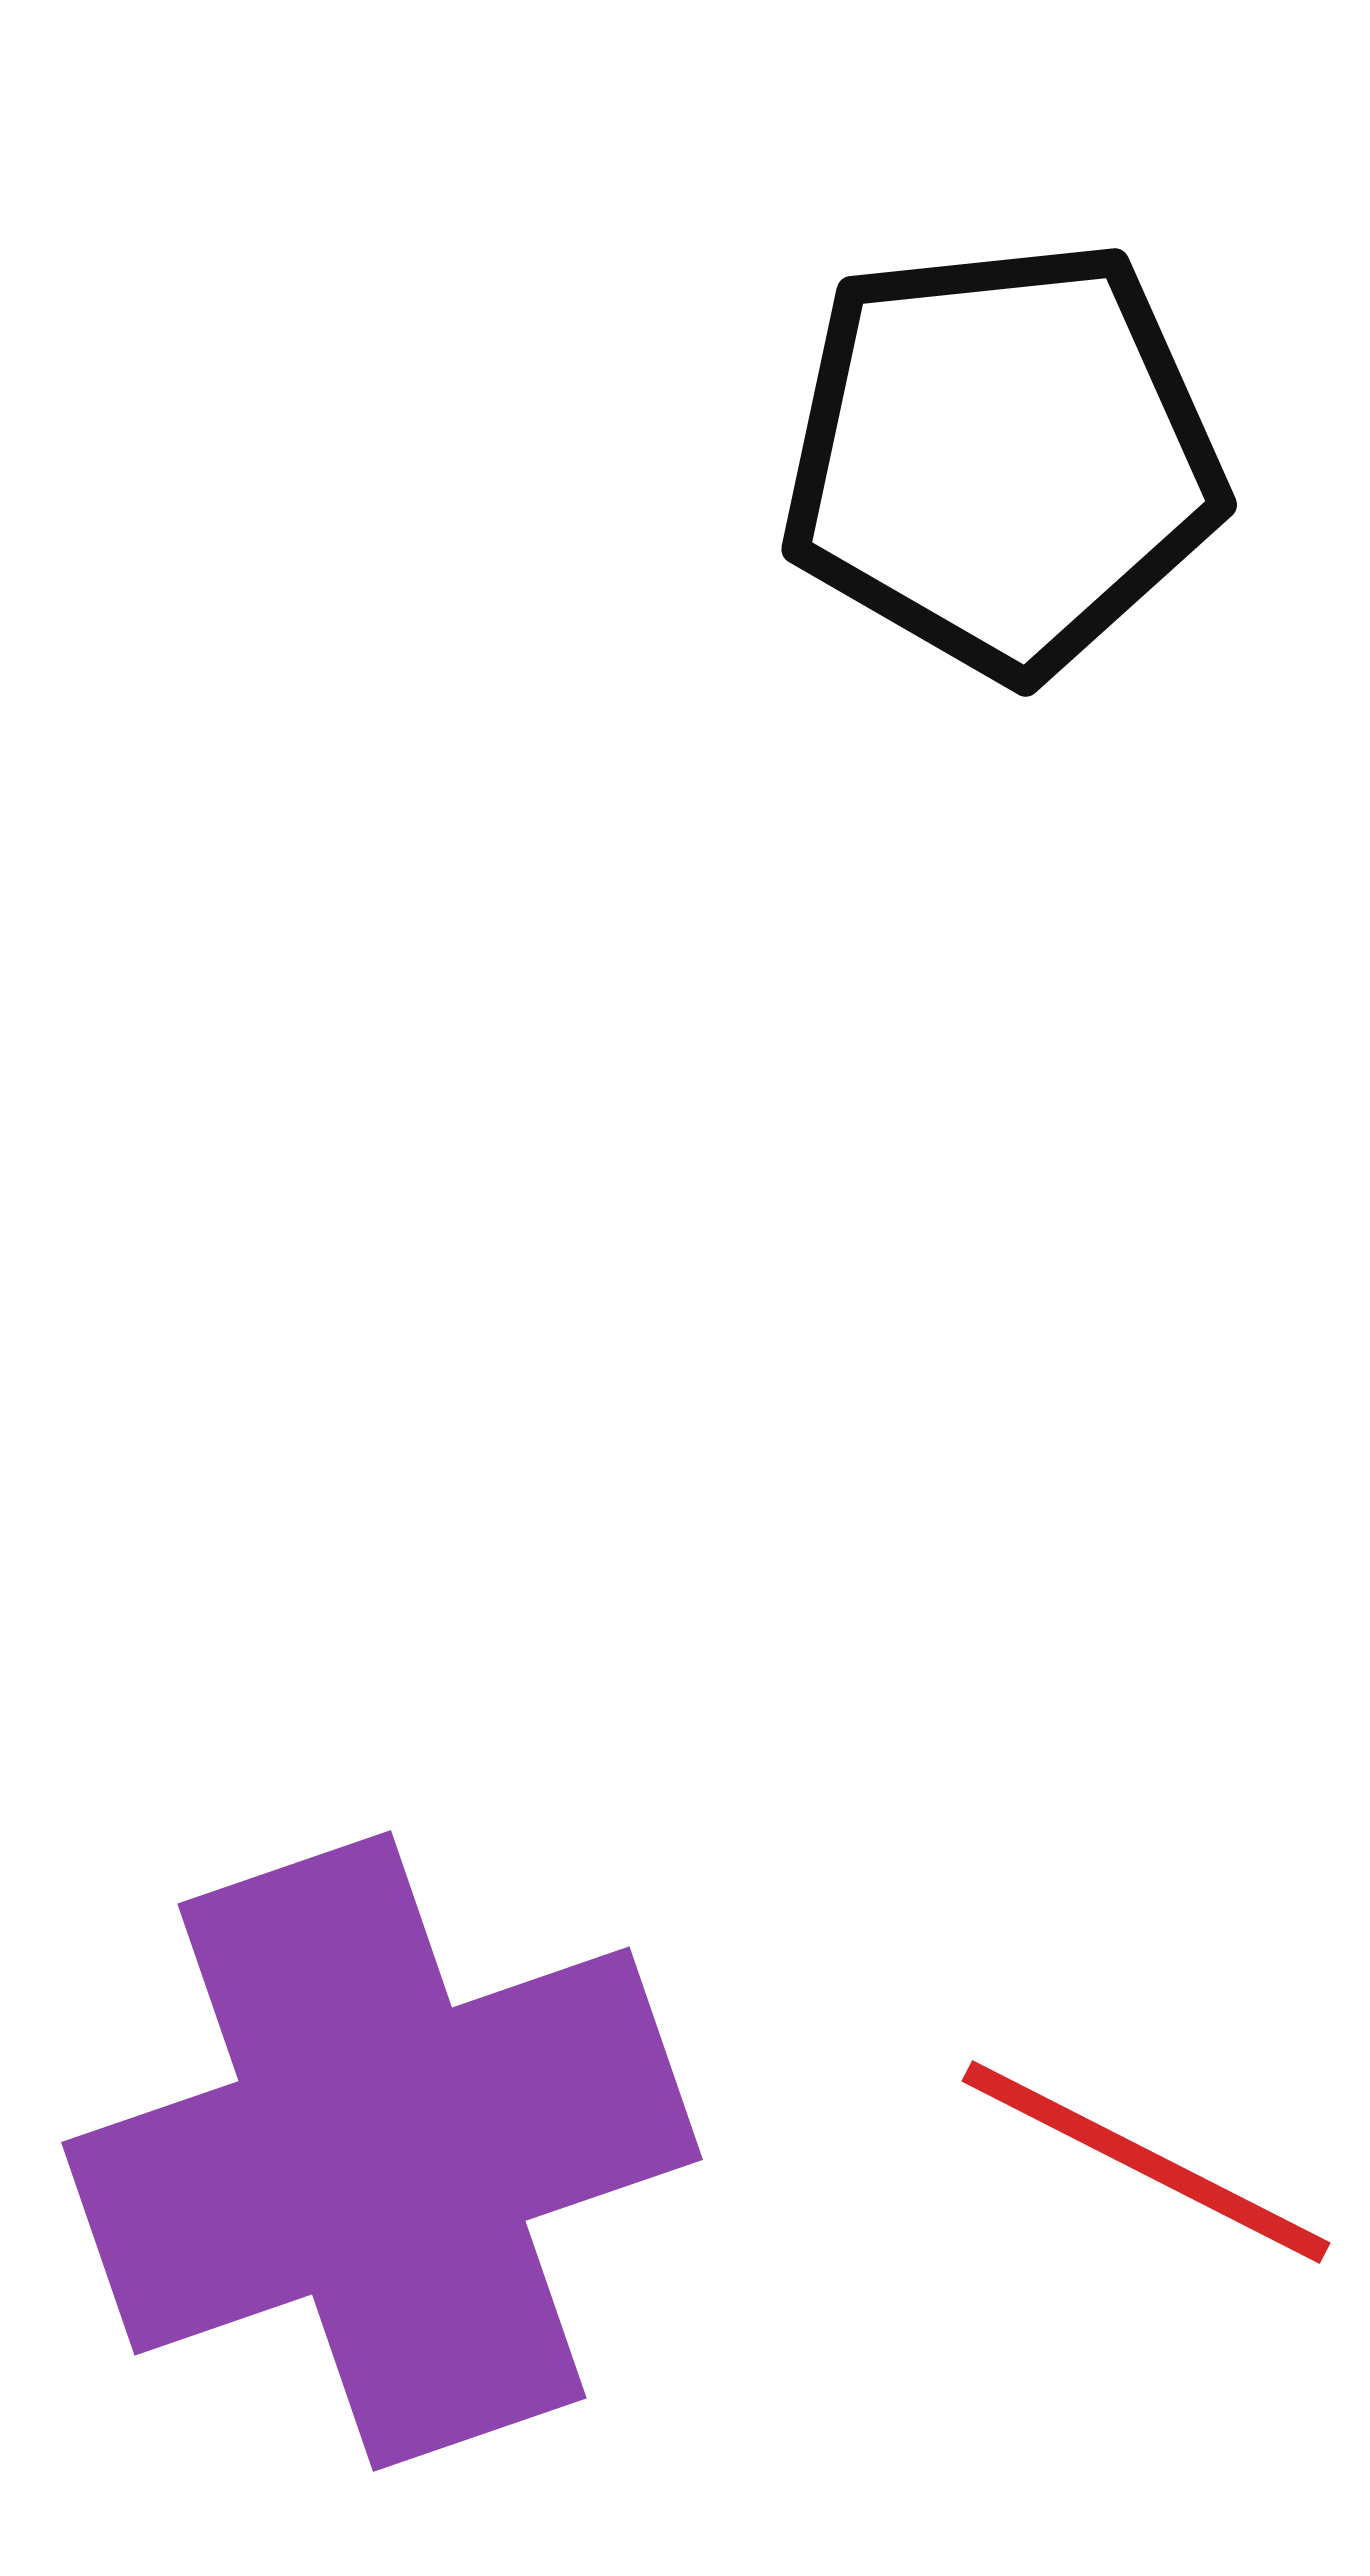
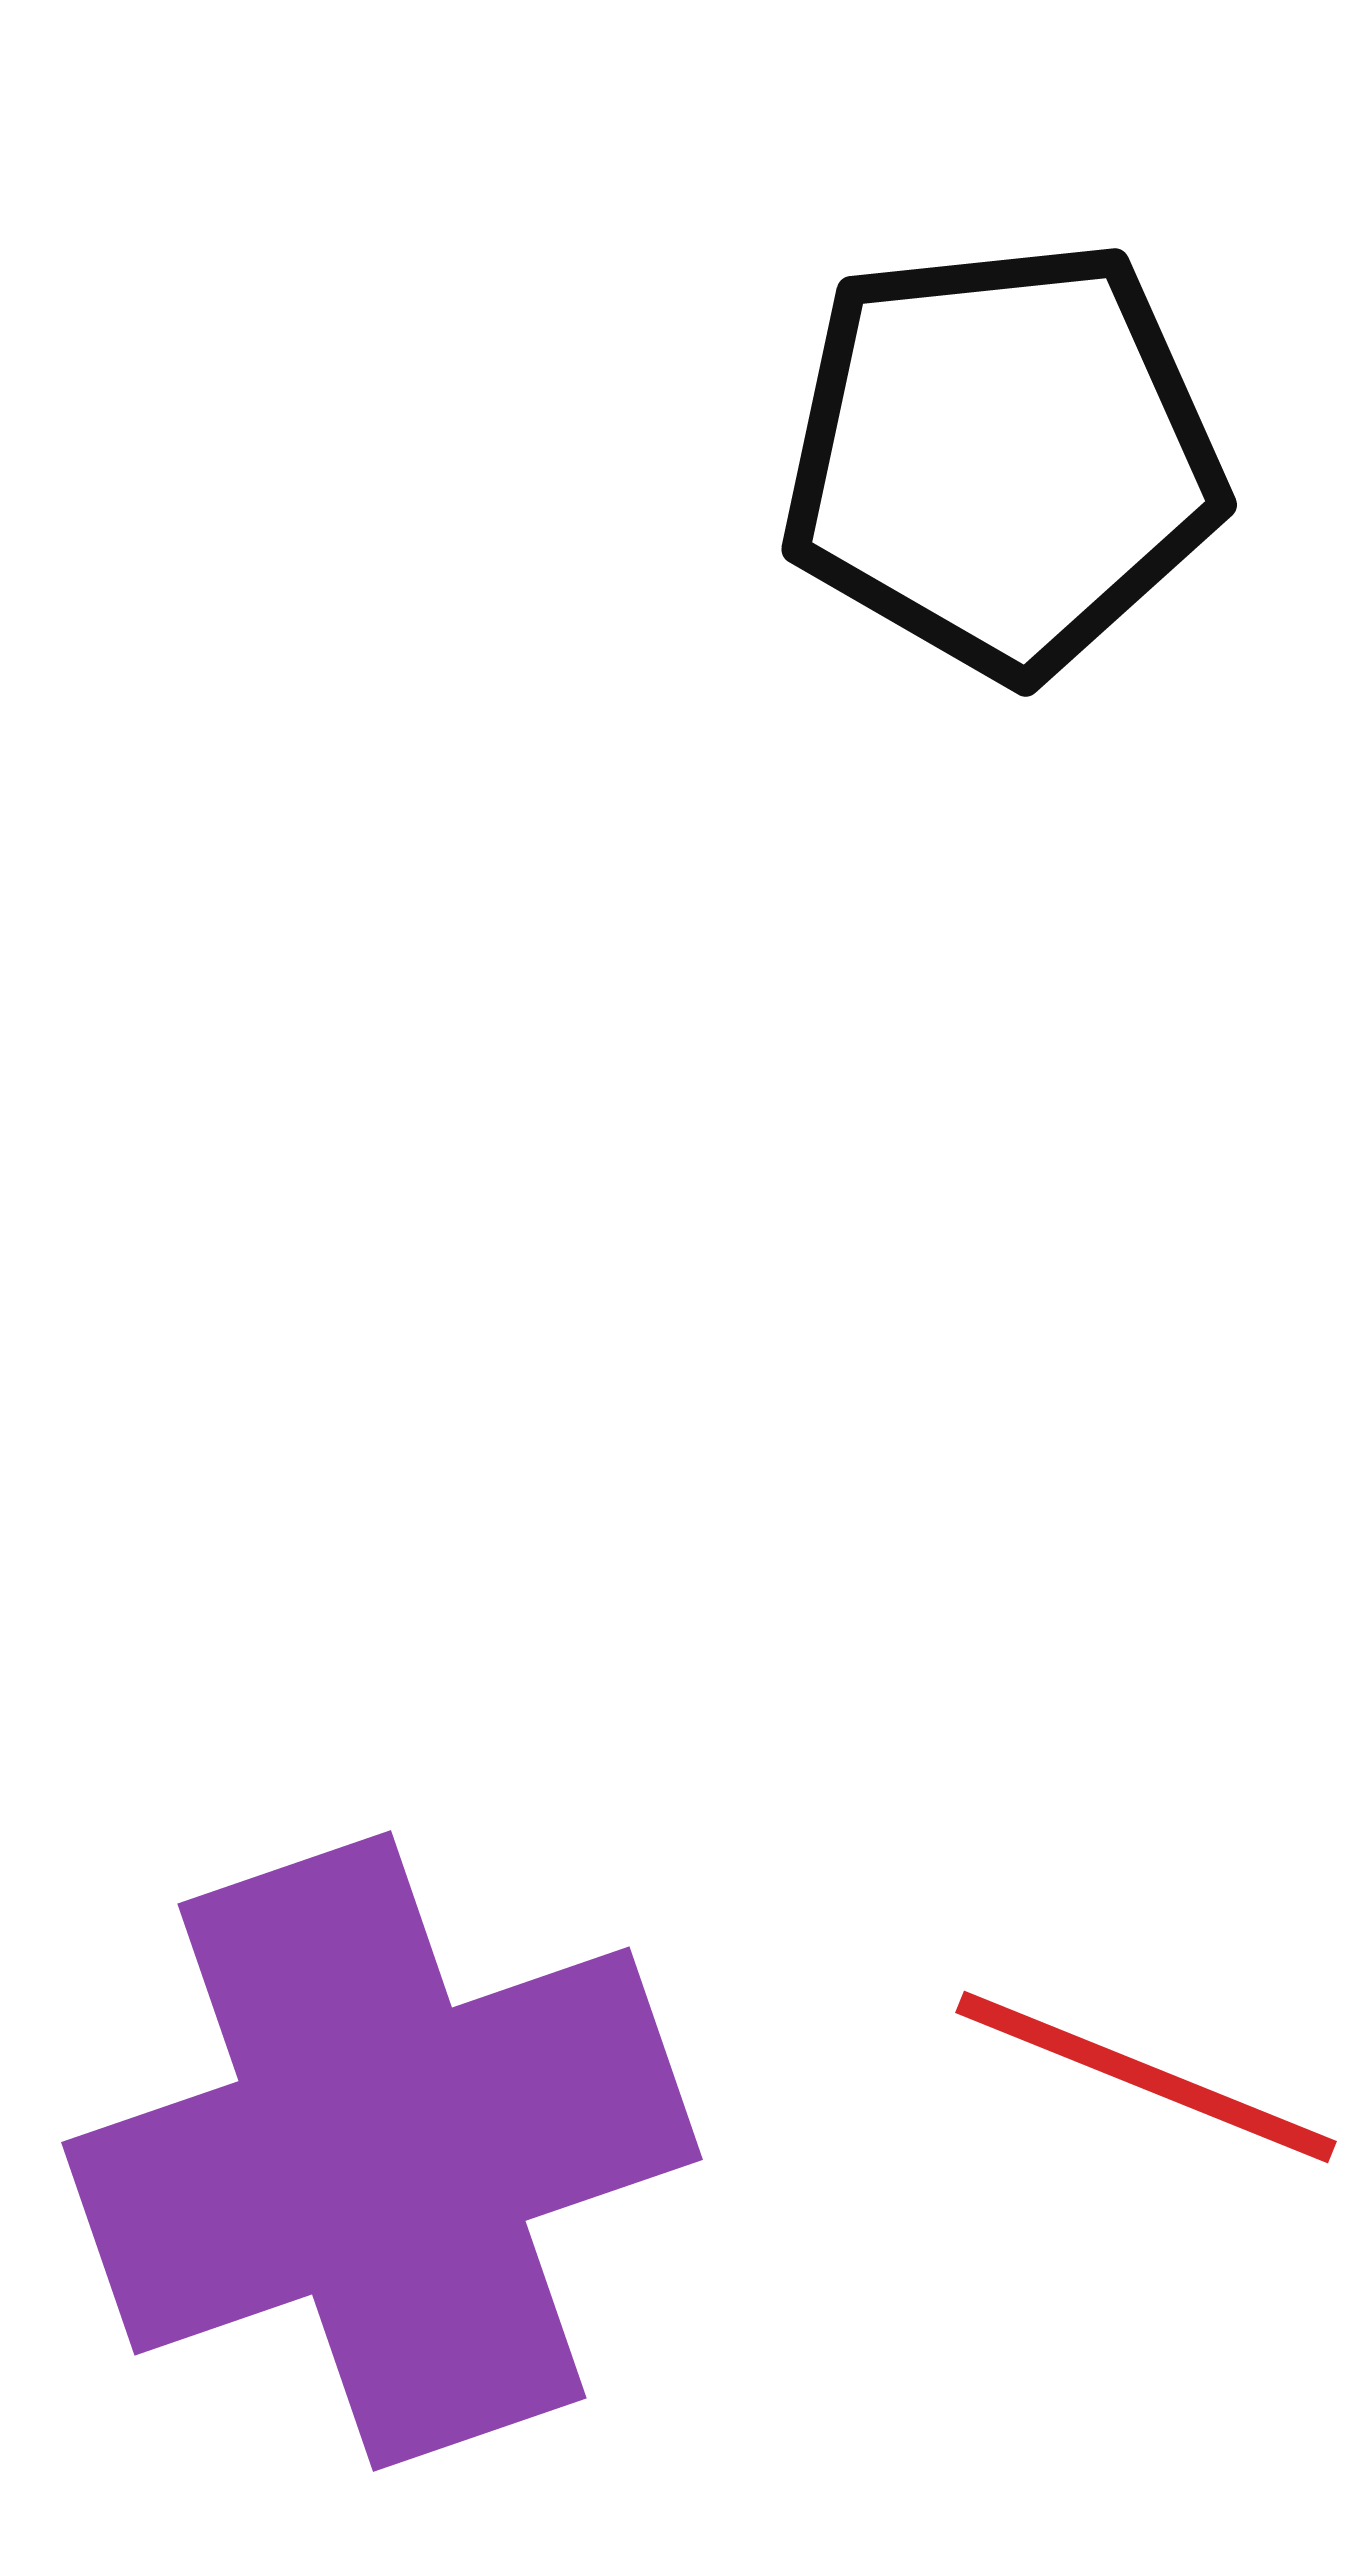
red line: moved 85 px up; rotated 5 degrees counterclockwise
